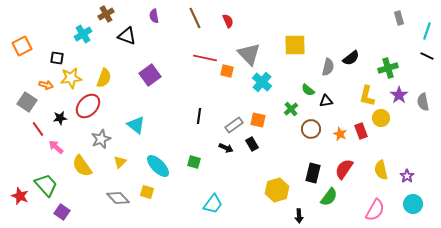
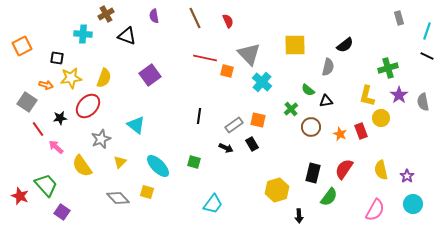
cyan cross at (83, 34): rotated 36 degrees clockwise
black semicircle at (351, 58): moved 6 px left, 13 px up
brown circle at (311, 129): moved 2 px up
